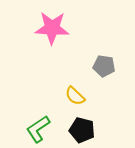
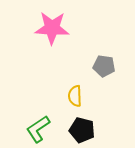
yellow semicircle: rotated 45 degrees clockwise
